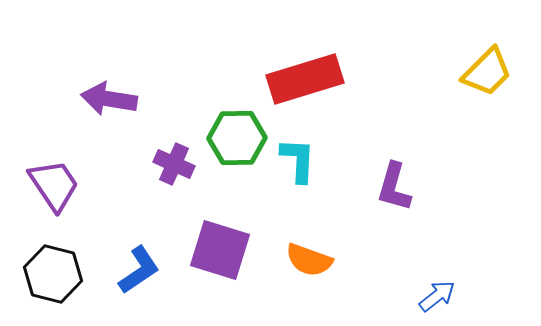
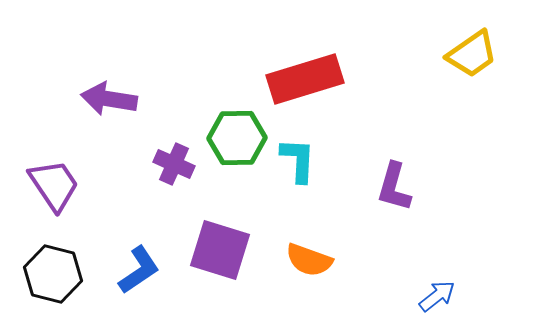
yellow trapezoid: moved 15 px left, 18 px up; rotated 10 degrees clockwise
